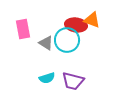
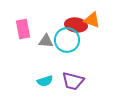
gray triangle: moved 2 px up; rotated 28 degrees counterclockwise
cyan semicircle: moved 2 px left, 3 px down
